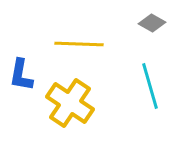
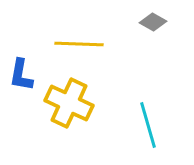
gray diamond: moved 1 px right, 1 px up
cyan line: moved 2 px left, 39 px down
yellow cross: moved 1 px left; rotated 9 degrees counterclockwise
